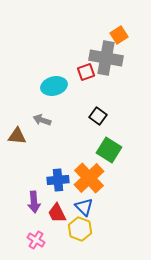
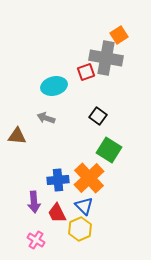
gray arrow: moved 4 px right, 2 px up
blue triangle: moved 1 px up
yellow hexagon: rotated 15 degrees clockwise
